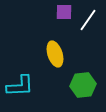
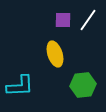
purple square: moved 1 px left, 8 px down
